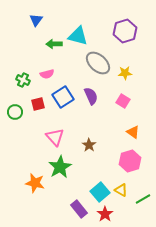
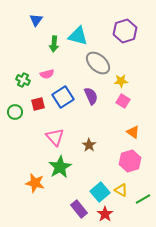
green arrow: rotated 84 degrees counterclockwise
yellow star: moved 4 px left, 8 px down
